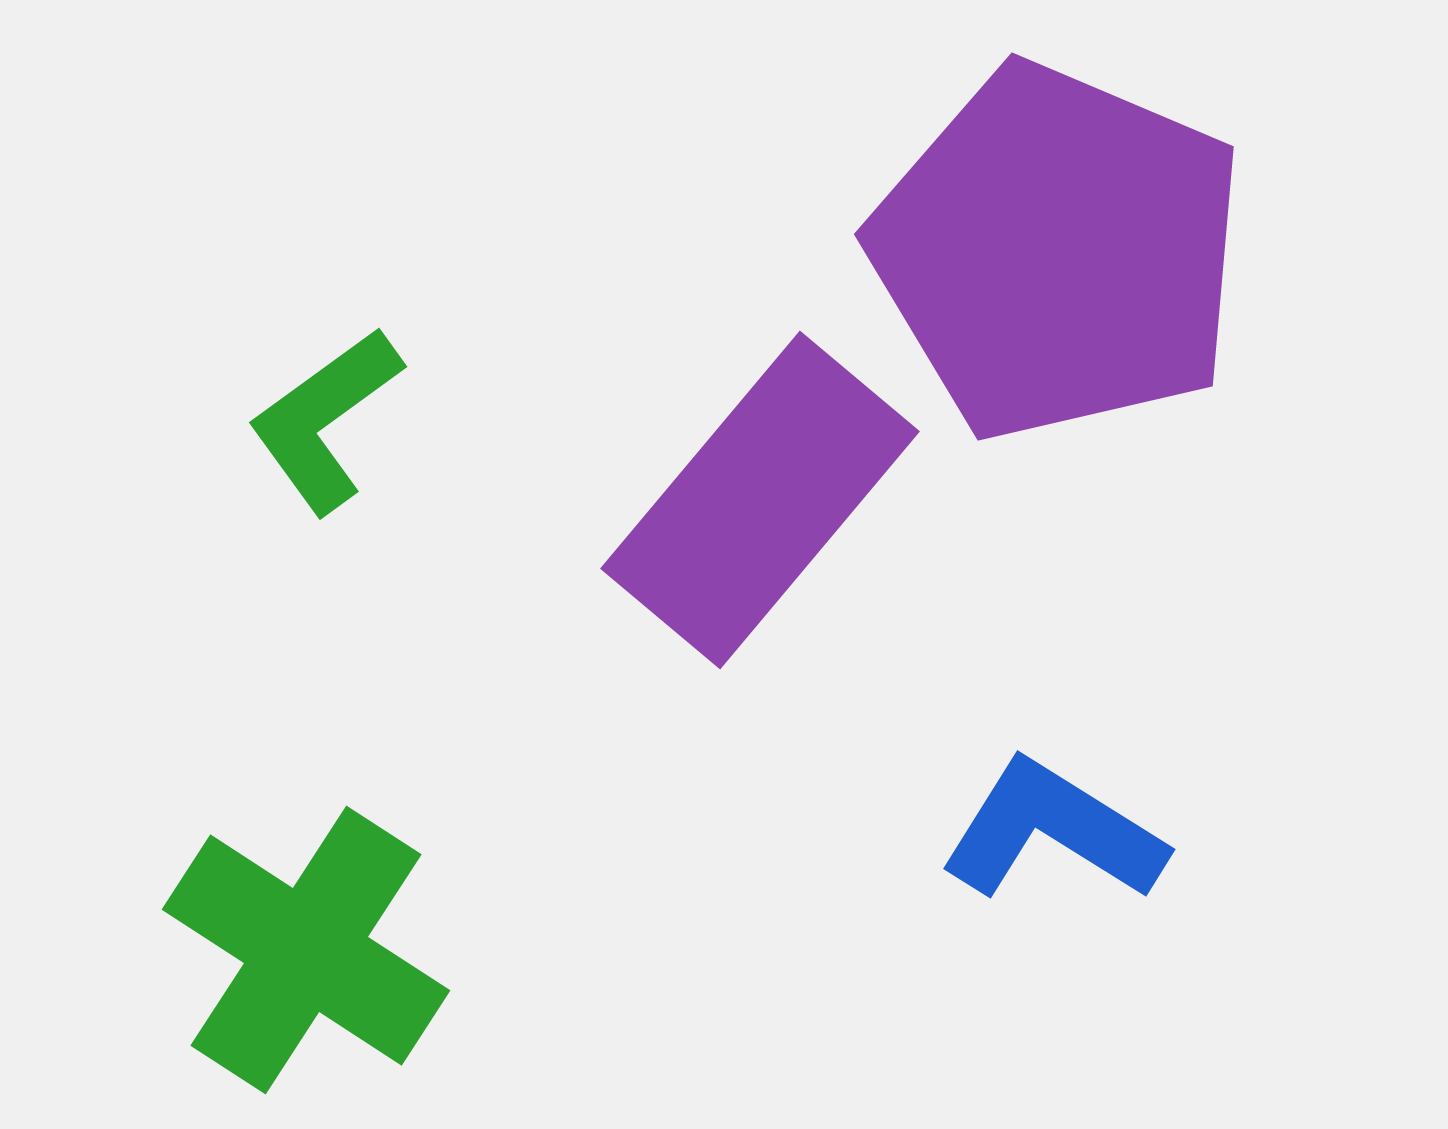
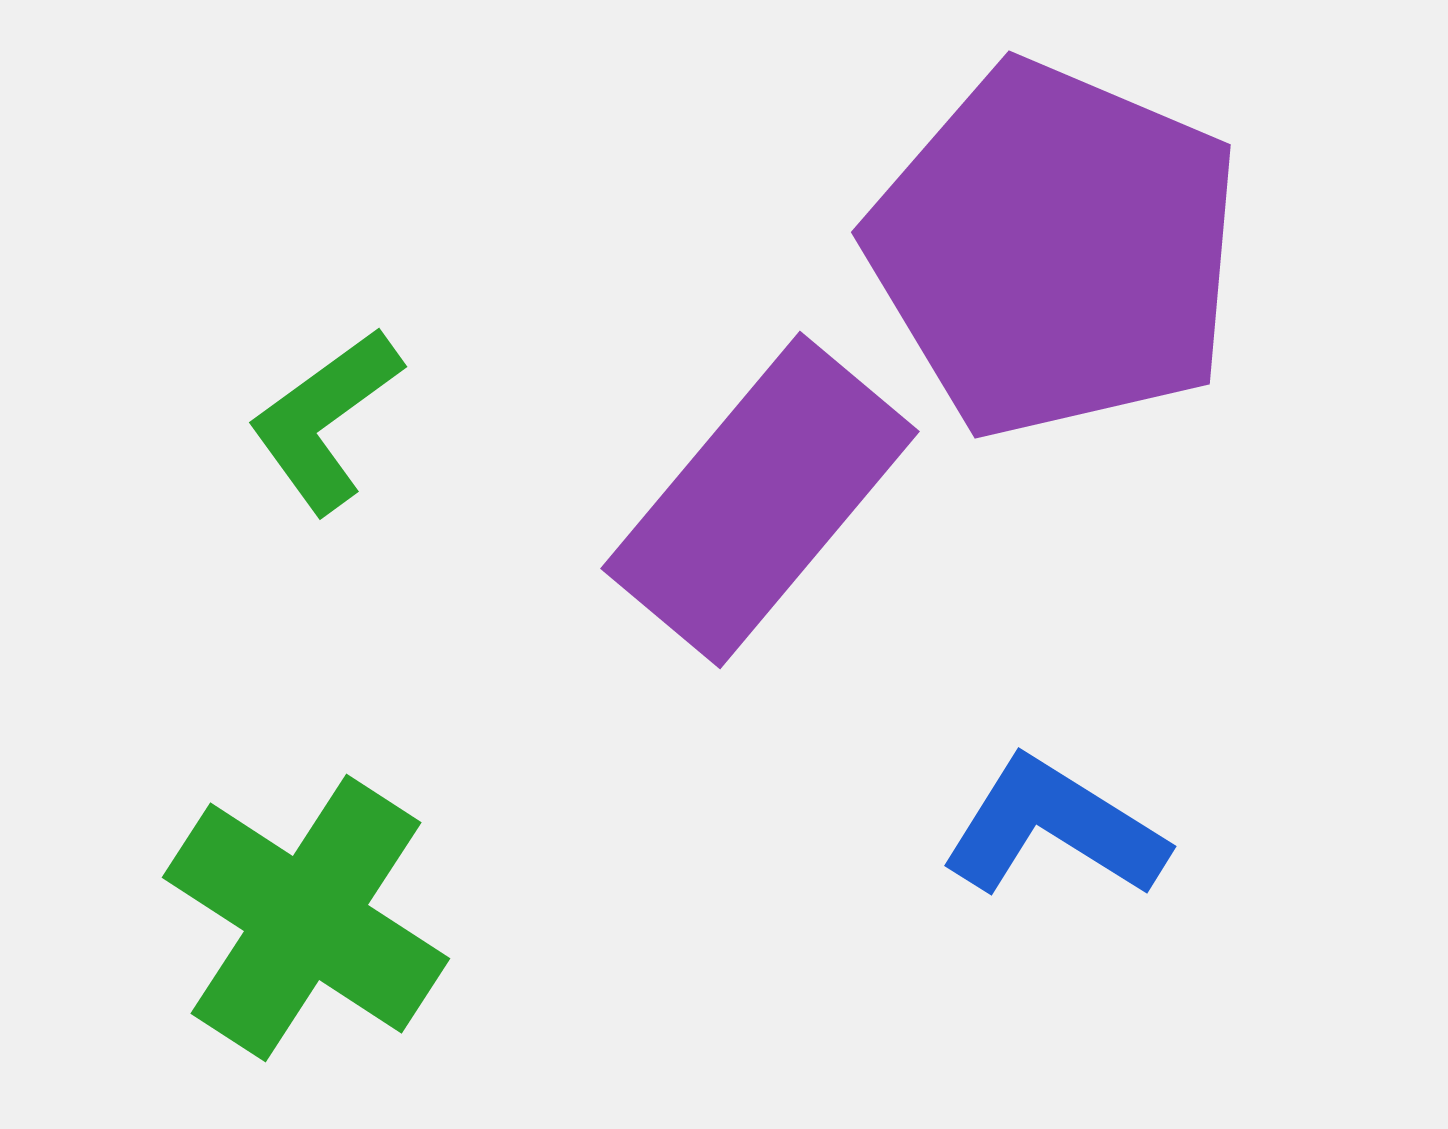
purple pentagon: moved 3 px left, 2 px up
blue L-shape: moved 1 px right, 3 px up
green cross: moved 32 px up
